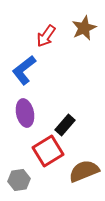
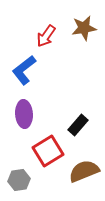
brown star: rotated 15 degrees clockwise
purple ellipse: moved 1 px left, 1 px down; rotated 8 degrees clockwise
black rectangle: moved 13 px right
